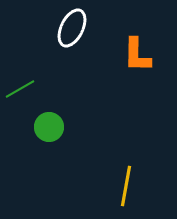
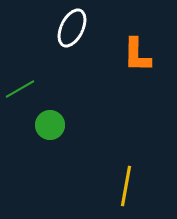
green circle: moved 1 px right, 2 px up
